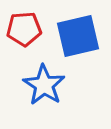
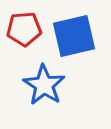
blue square: moved 4 px left
